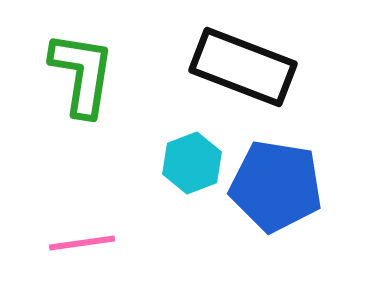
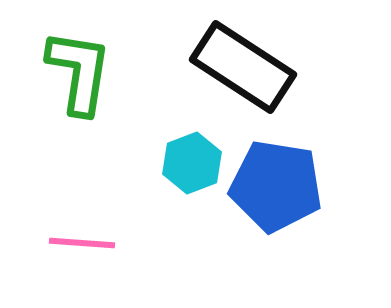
black rectangle: rotated 12 degrees clockwise
green L-shape: moved 3 px left, 2 px up
pink line: rotated 12 degrees clockwise
